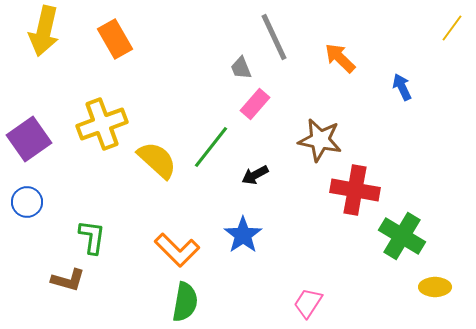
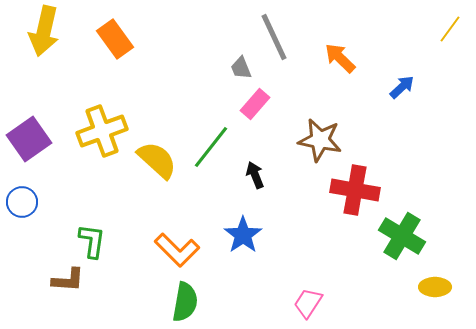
yellow line: moved 2 px left, 1 px down
orange rectangle: rotated 6 degrees counterclockwise
blue arrow: rotated 72 degrees clockwise
yellow cross: moved 7 px down
black arrow: rotated 96 degrees clockwise
blue circle: moved 5 px left
green L-shape: moved 4 px down
brown L-shape: rotated 12 degrees counterclockwise
